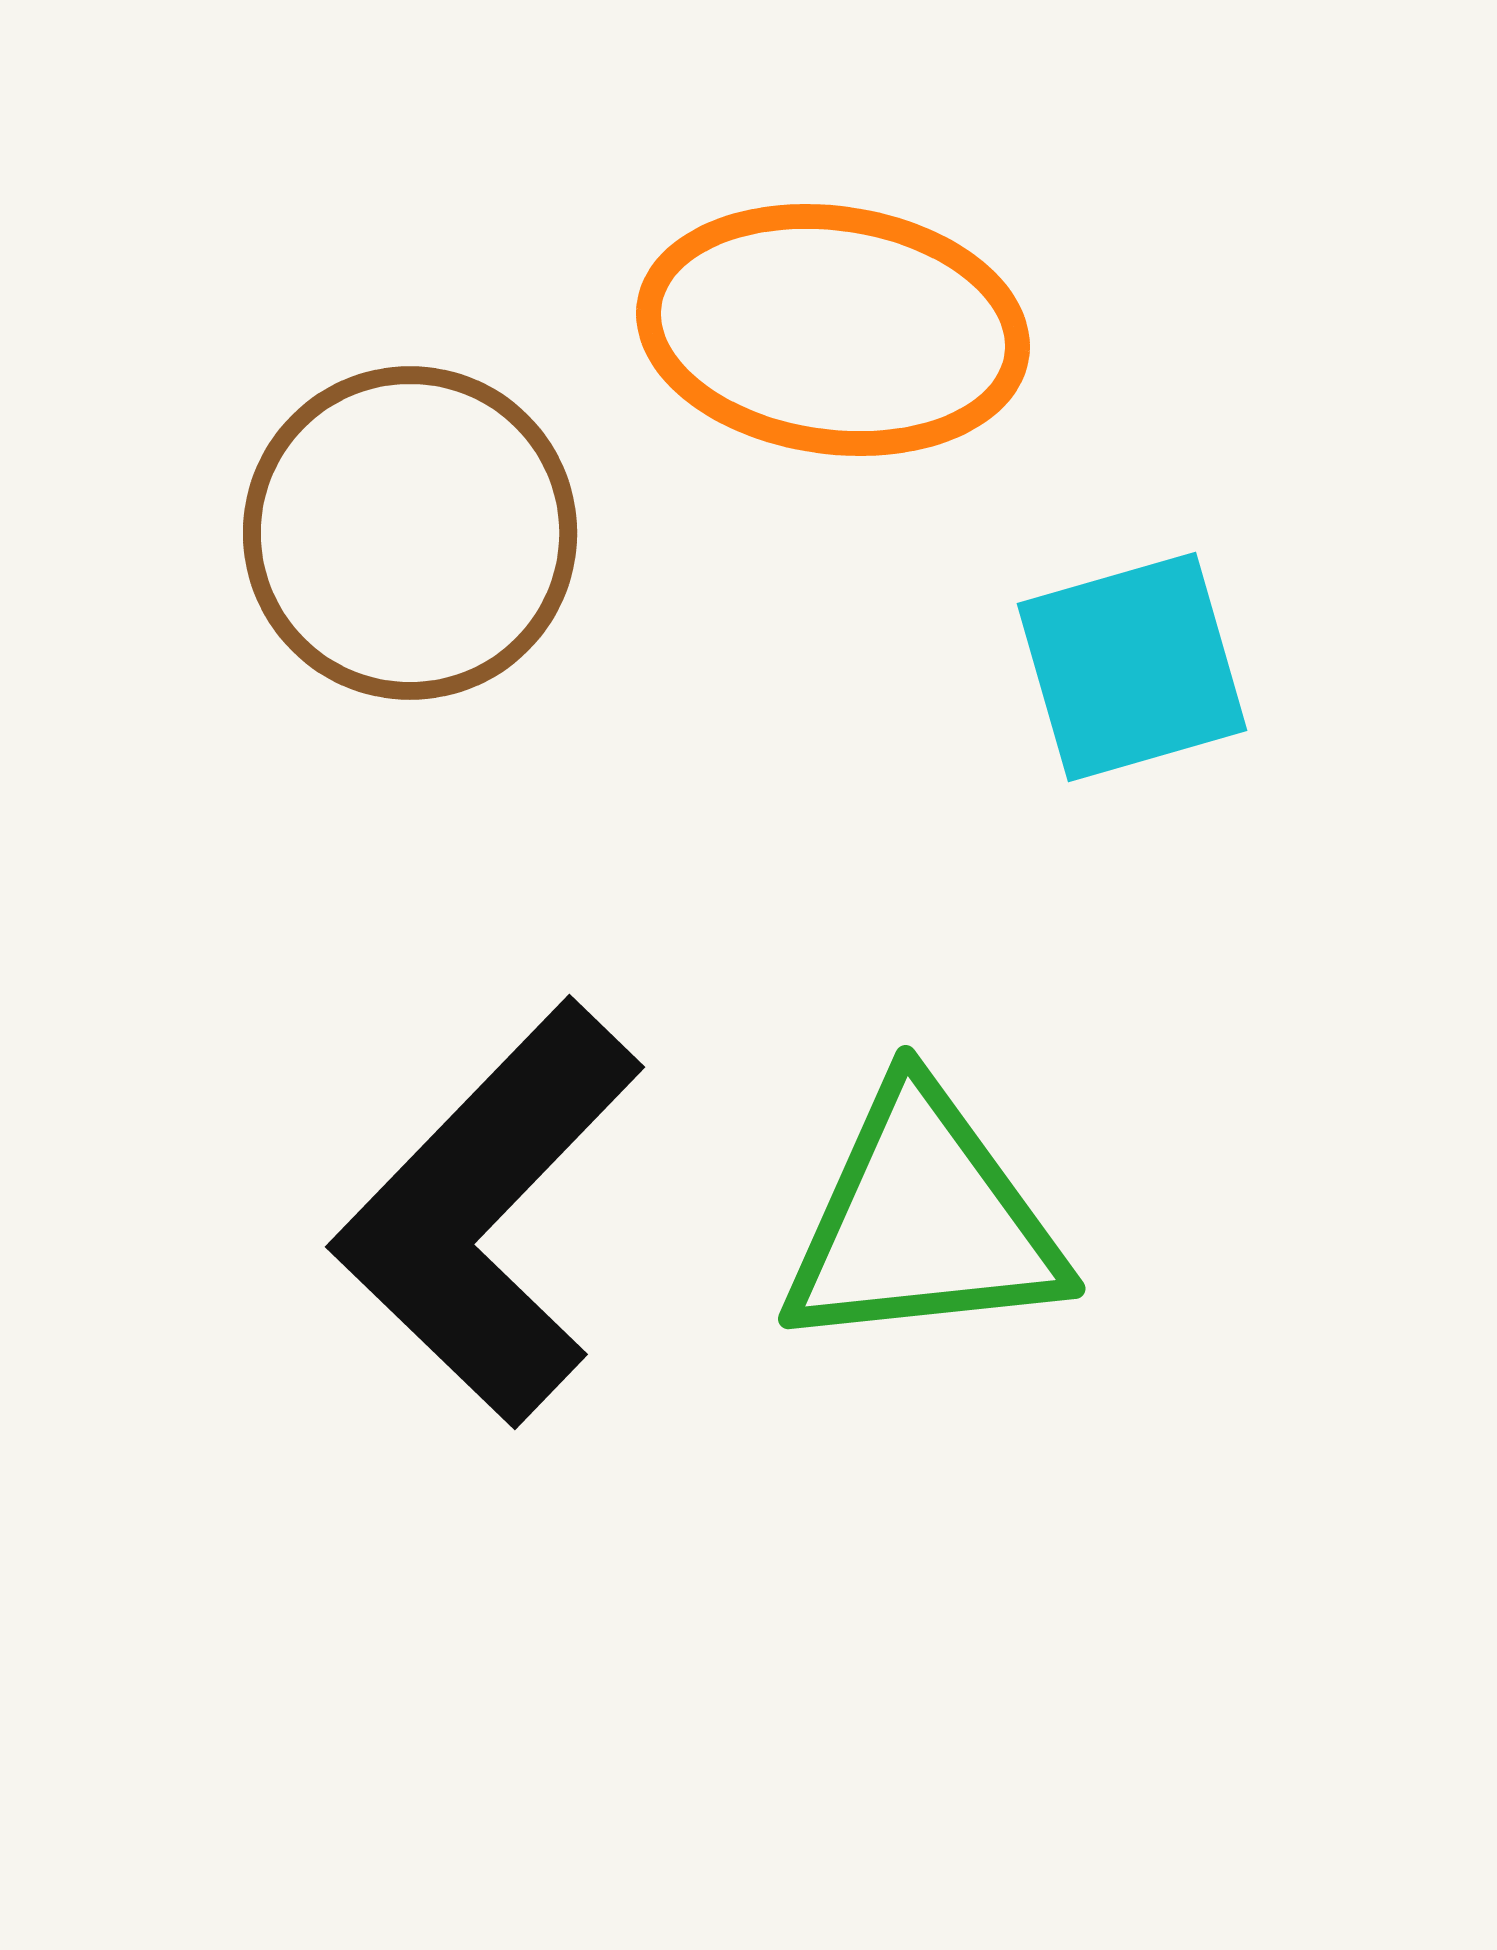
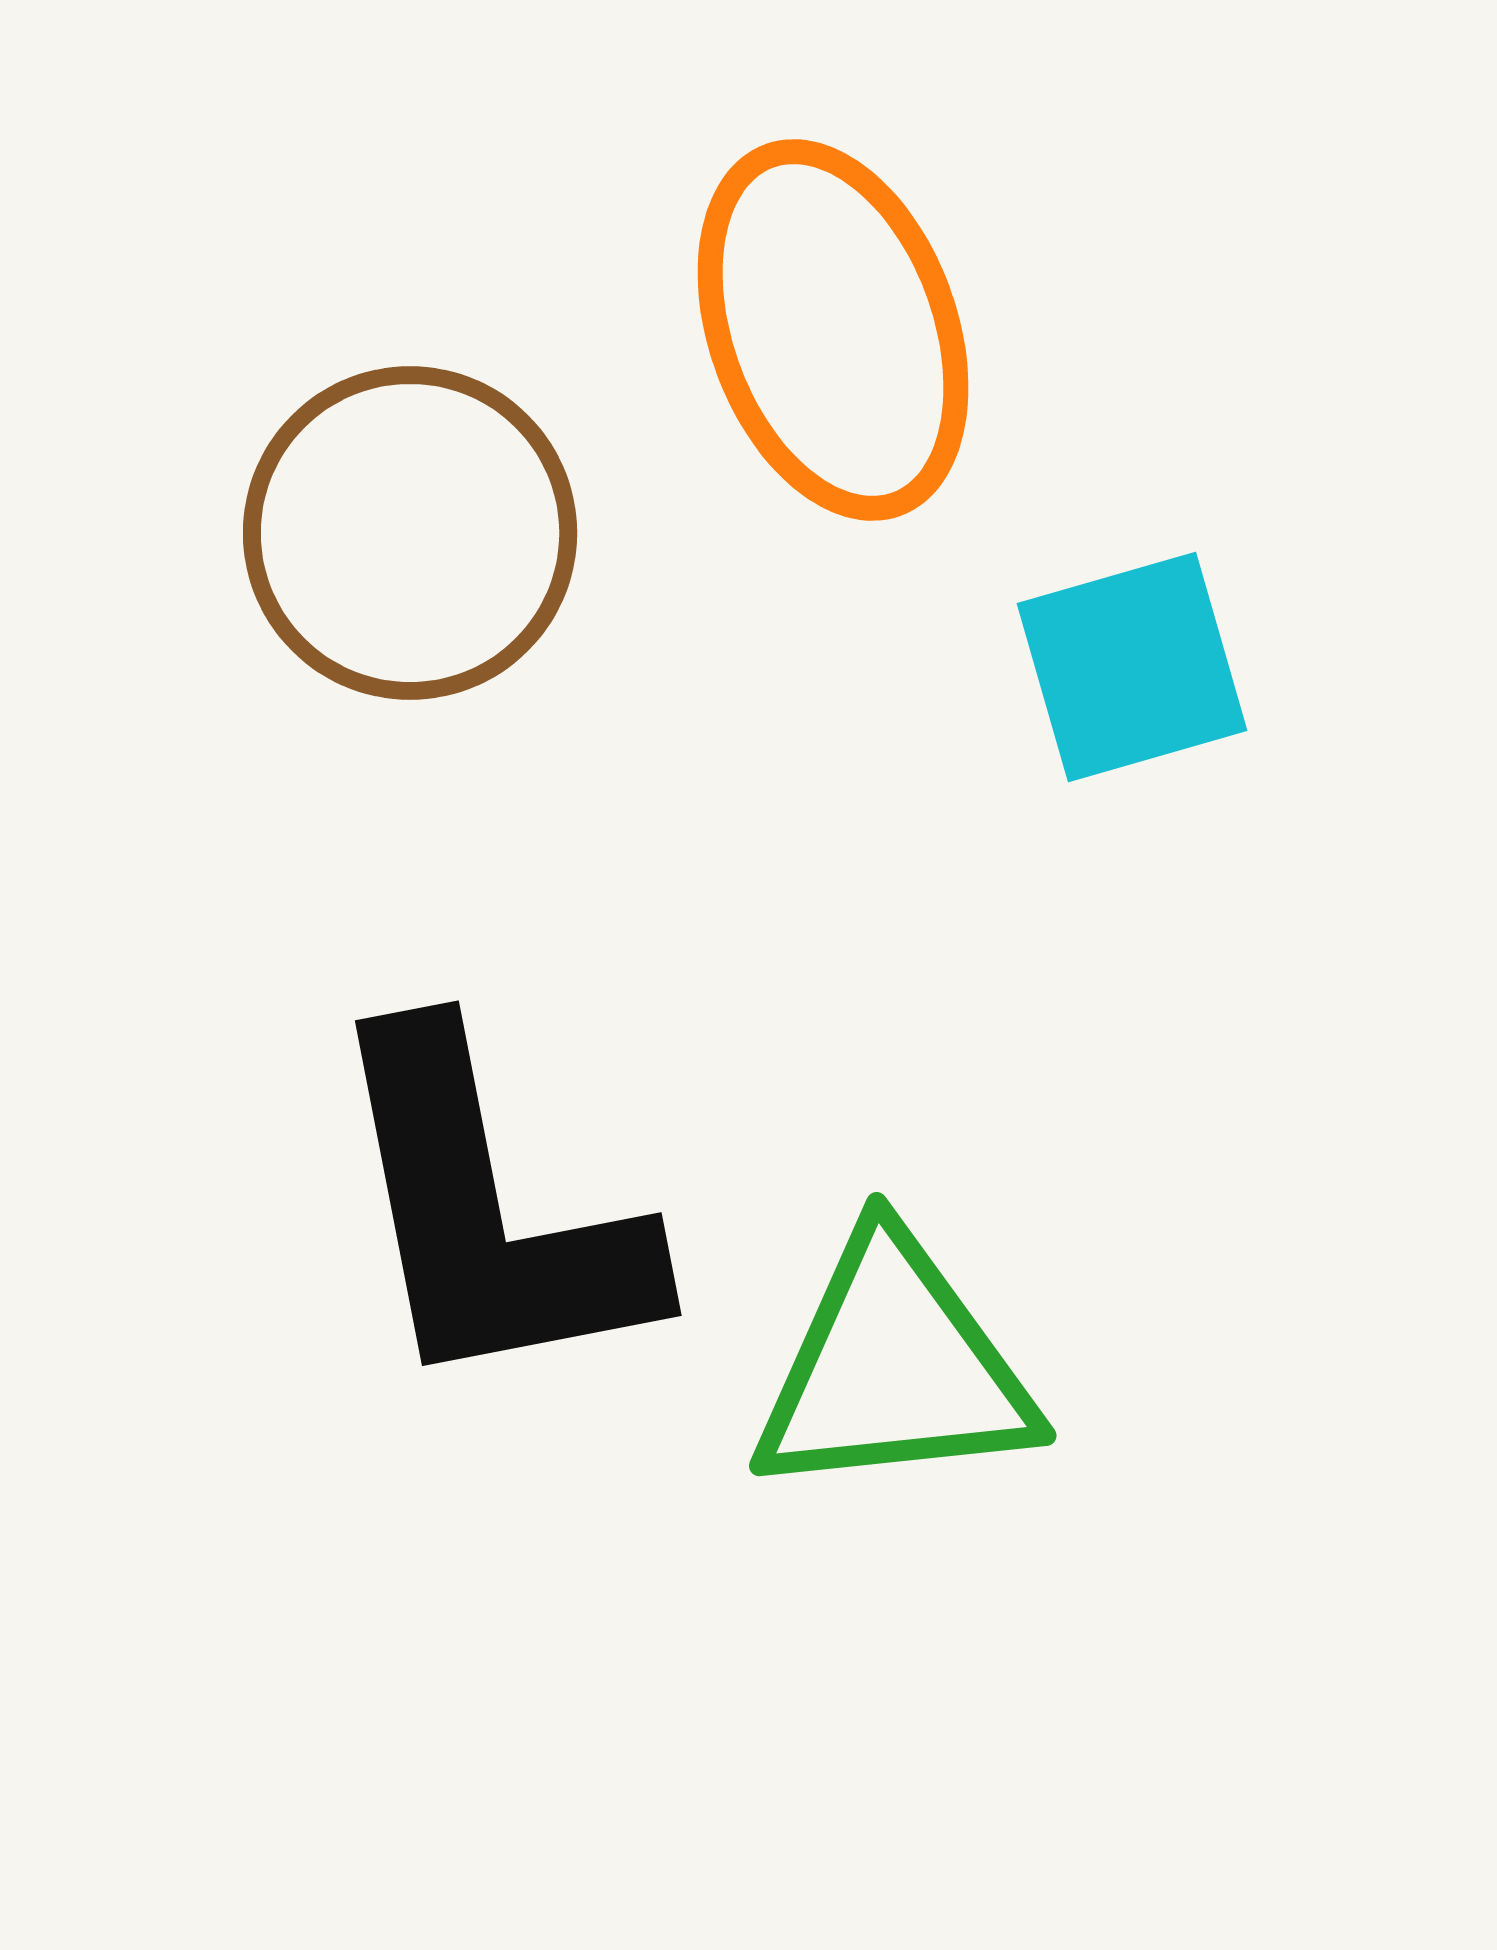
orange ellipse: rotated 62 degrees clockwise
black L-shape: rotated 55 degrees counterclockwise
green triangle: moved 29 px left, 147 px down
